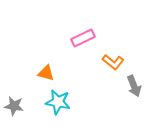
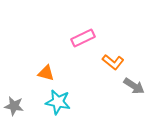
gray arrow: rotated 35 degrees counterclockwise
